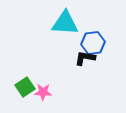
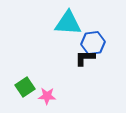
cyan triangle: moved 3 px right
black L-shape: rotated 10 degrees counterclockwise
pink star: moved 4 px right, 4 px down
